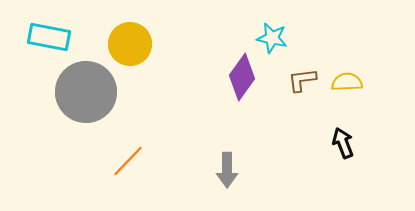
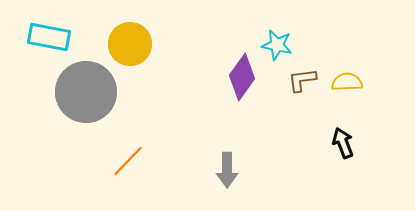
cyan star: moved 5 px right, 7 px down
